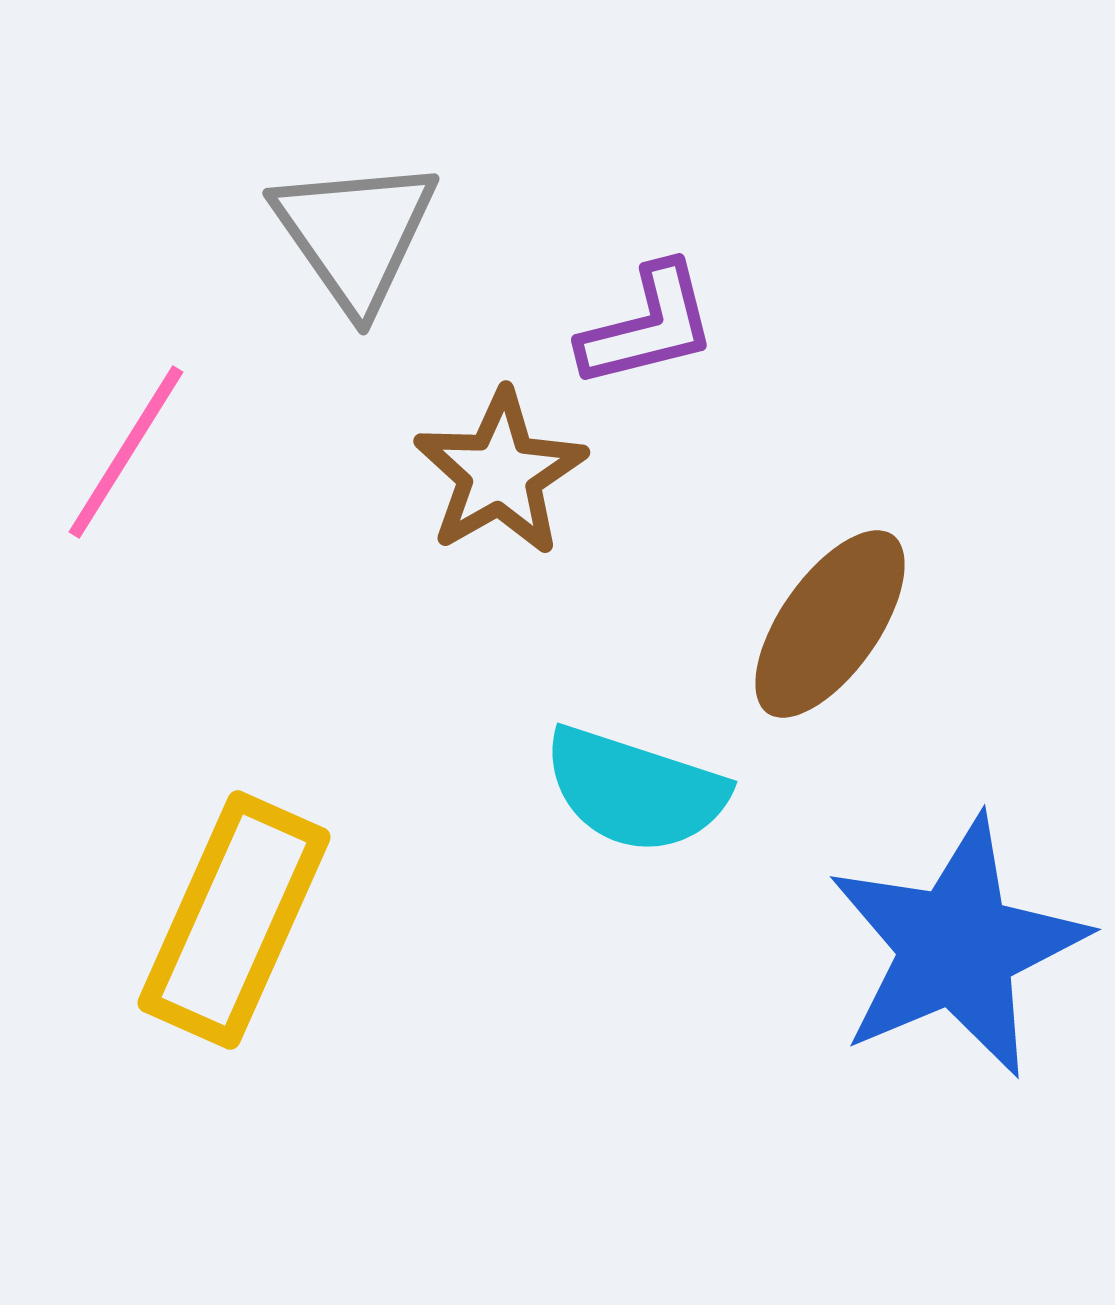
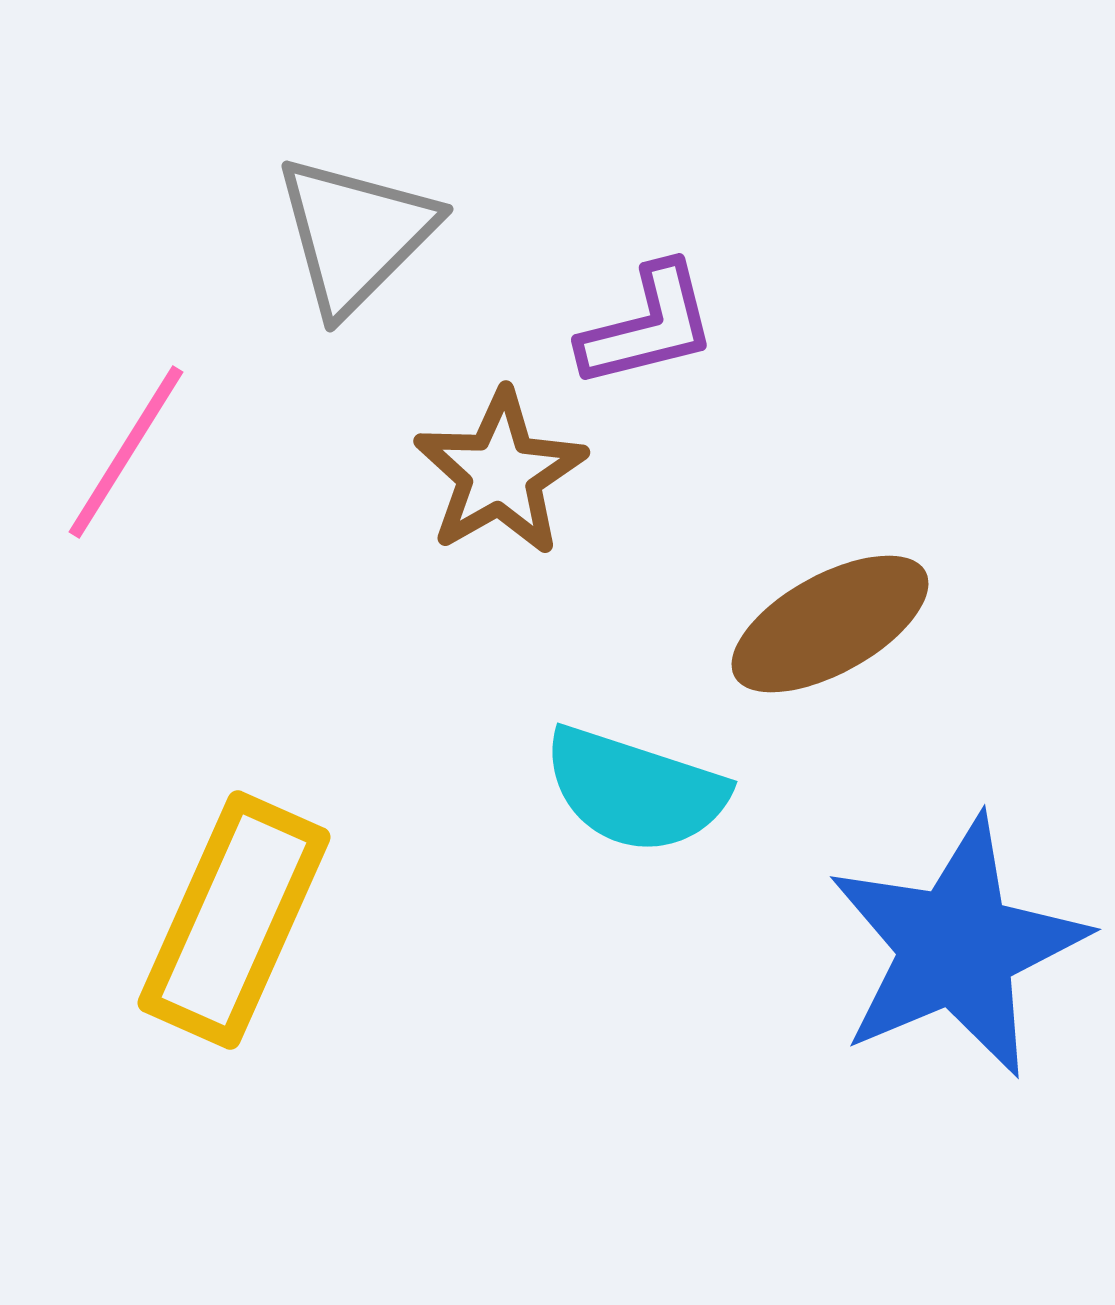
gray triangle: rotated 20 degrees clockwise
brown ellipse: rotated 26 degrees clockwise
